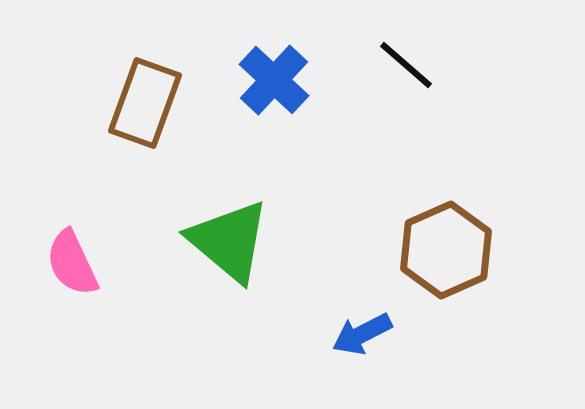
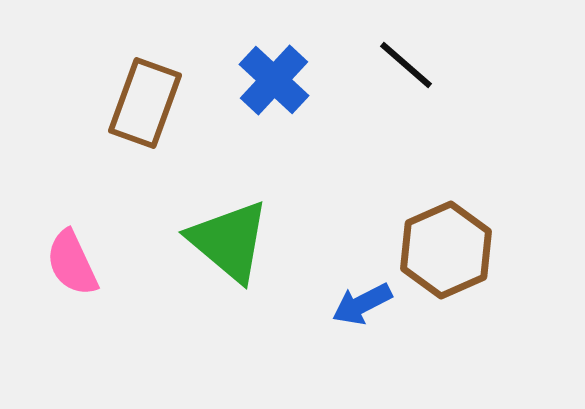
blue arrow: moved 30 px up
